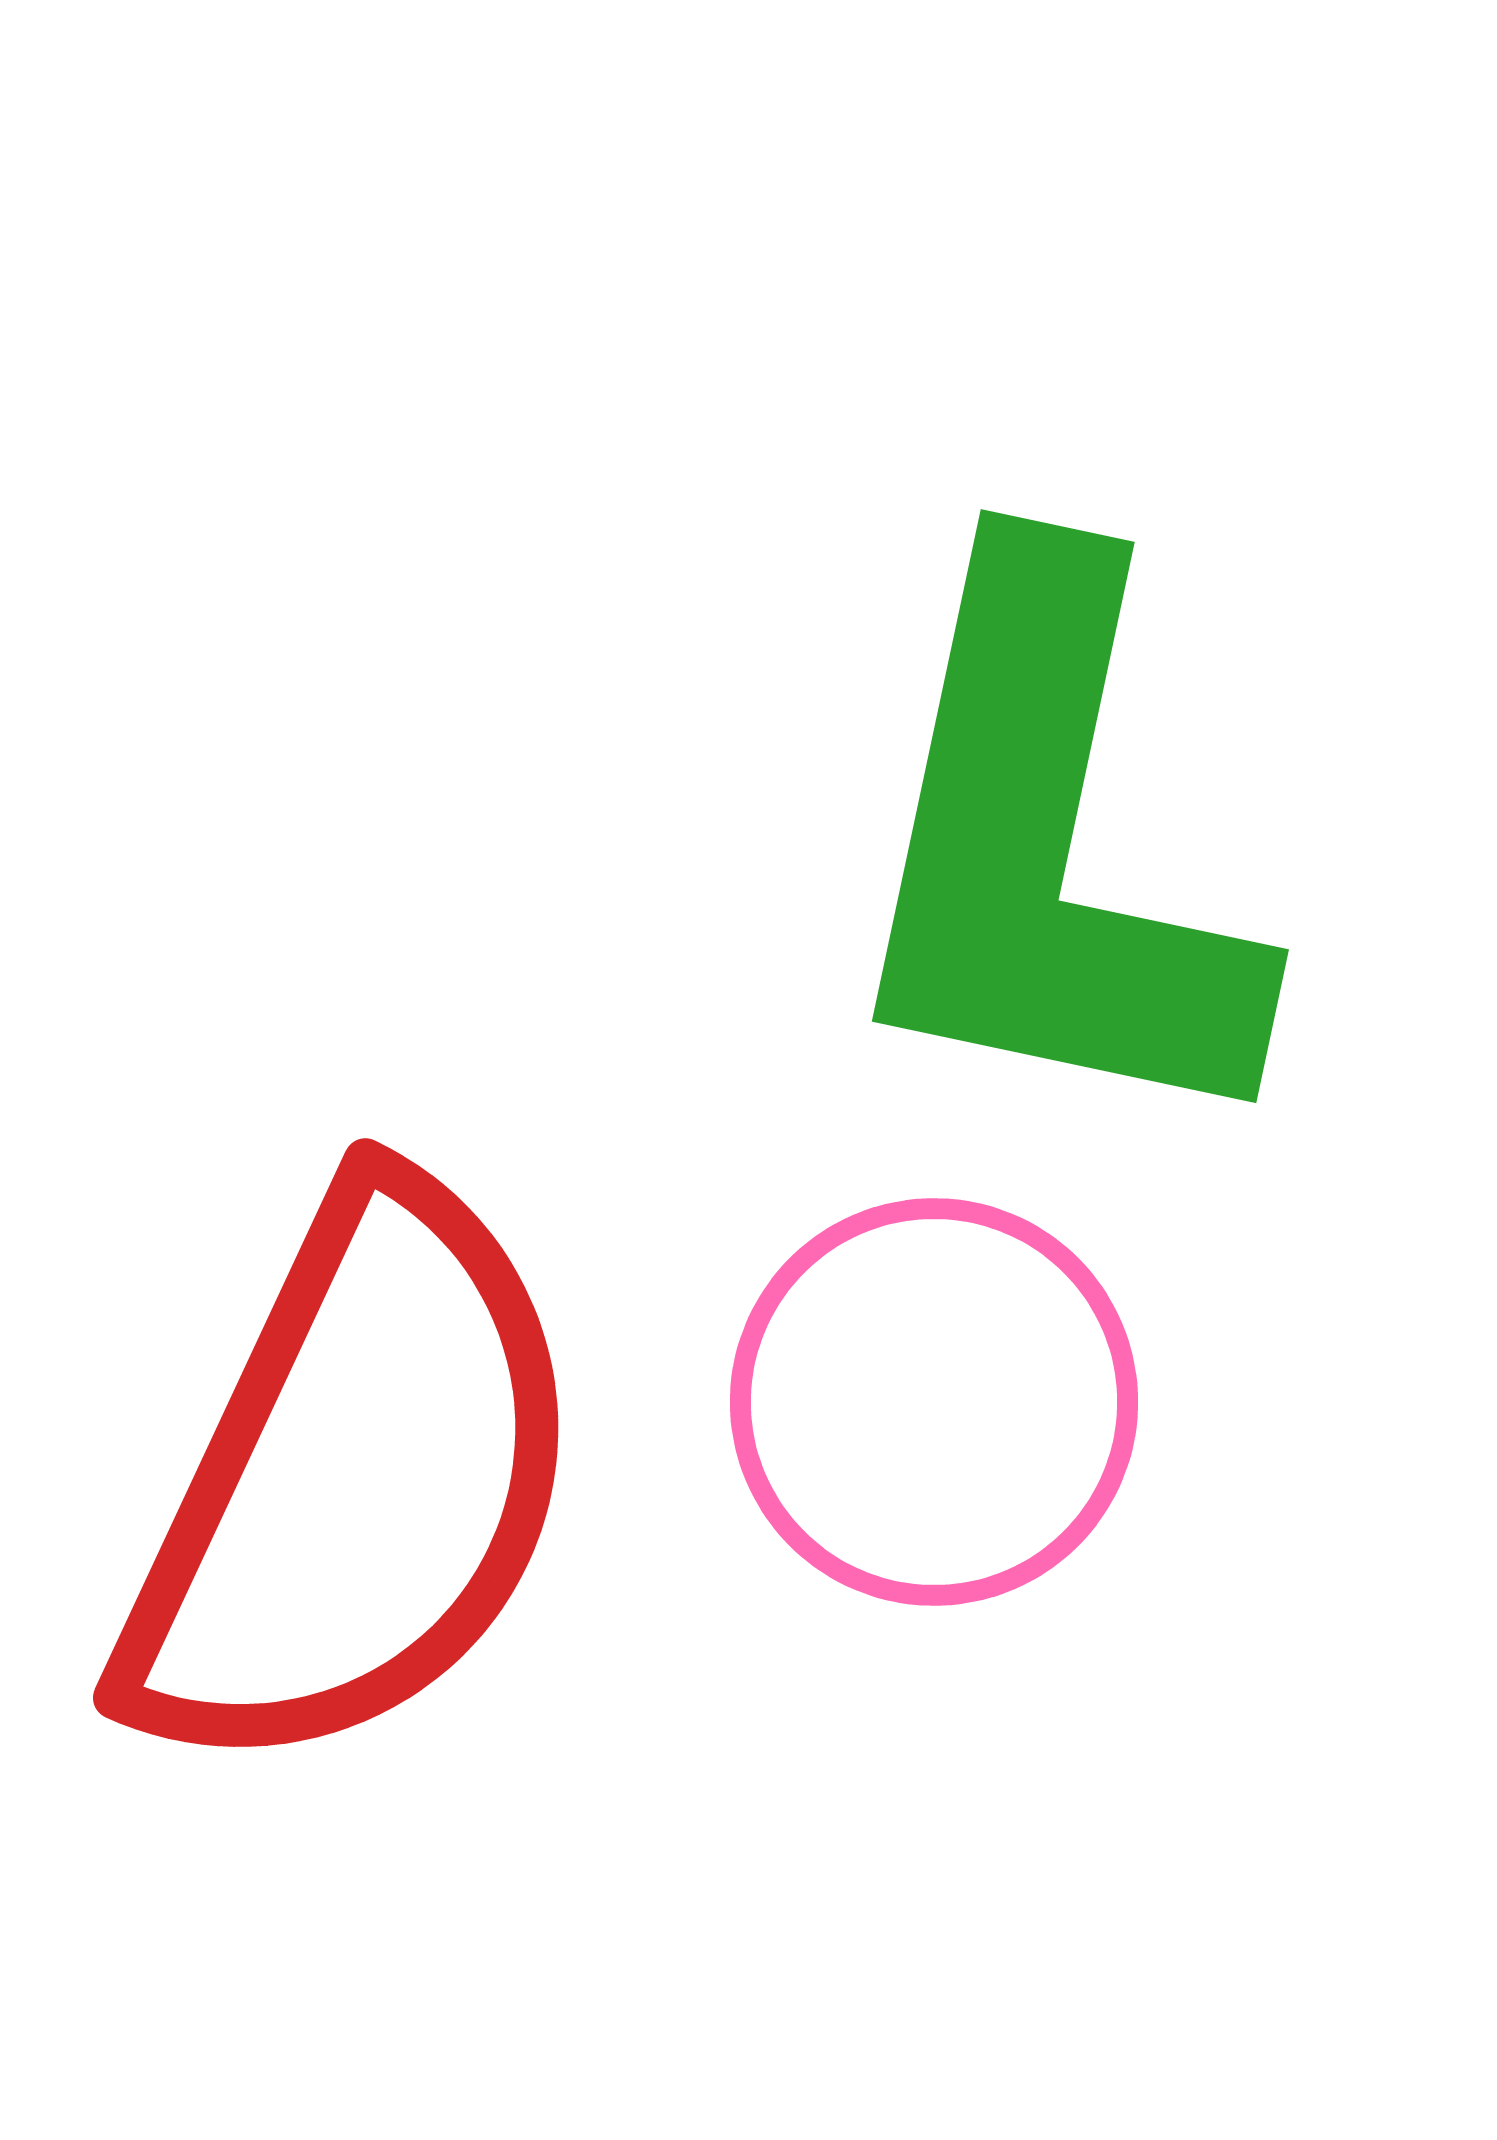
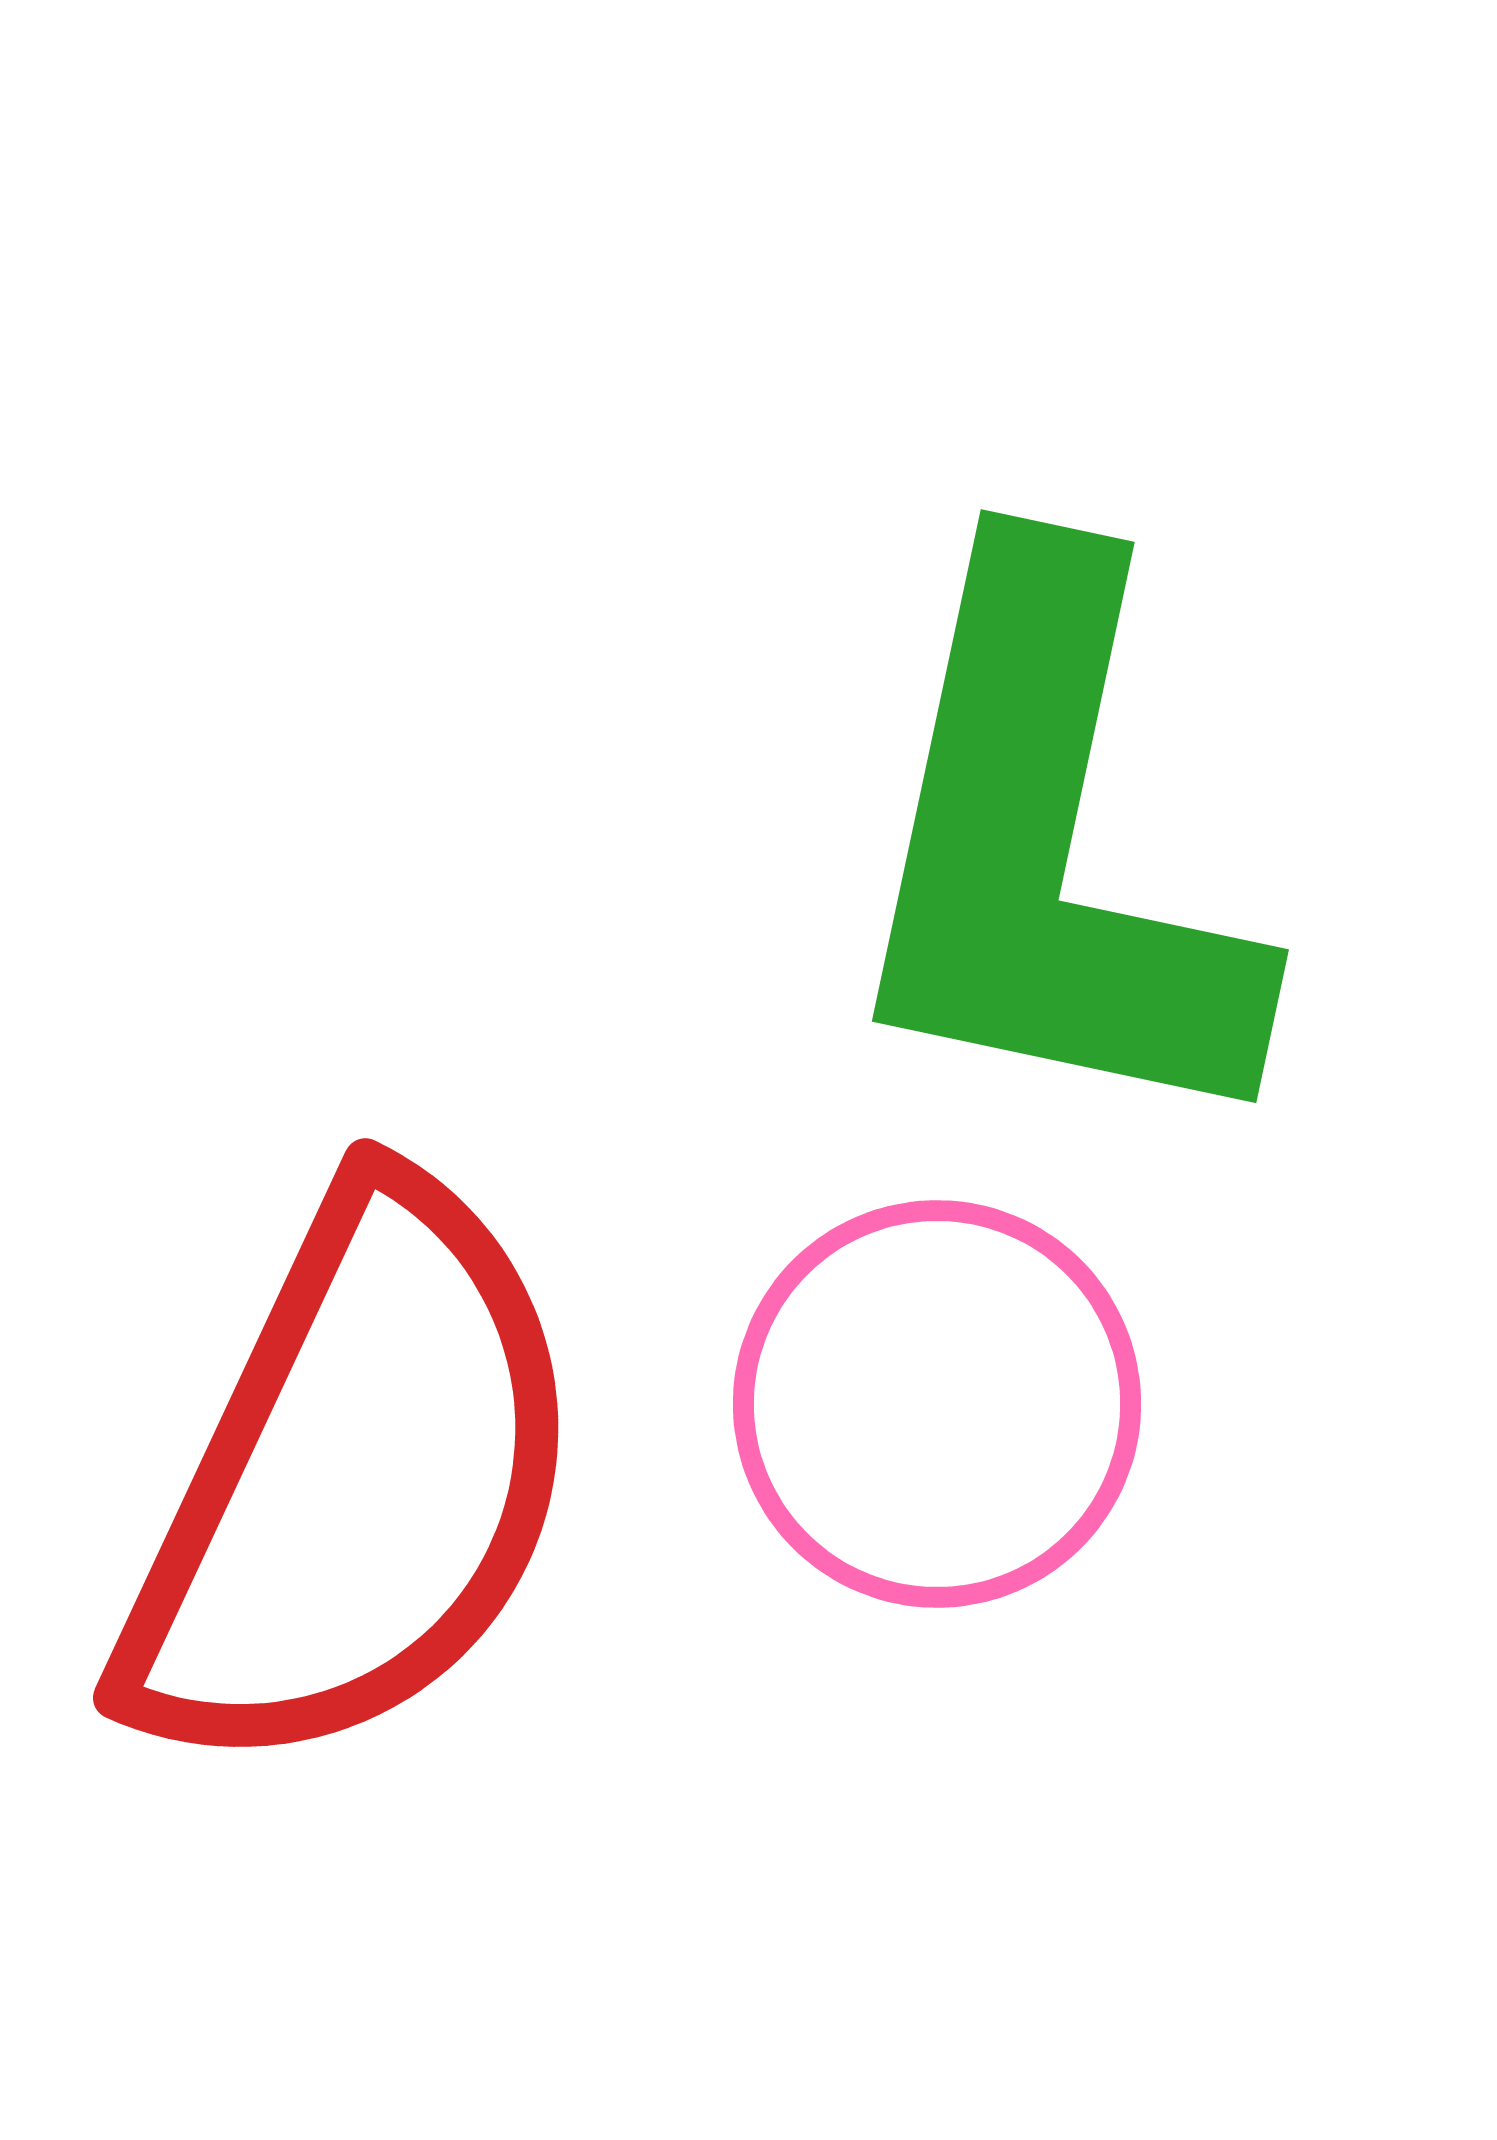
pink circle: moved 3 px right, 2 px down
